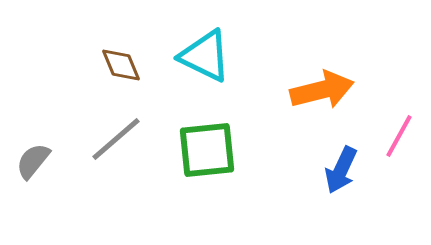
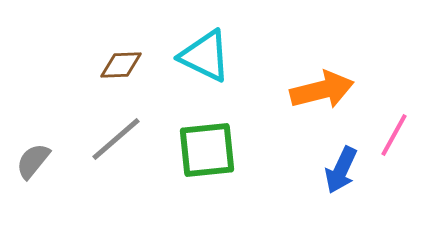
brown diamond: rotated 69 degrees counterclockwise
pink line: moved 5 px left, 1 px up
